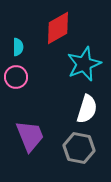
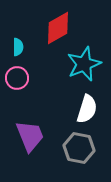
pink circle: moved 1 px right, 1 px down
